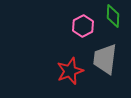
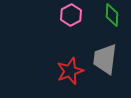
green diamond: moved 1 px left, 1 px up
pink hexagon: moved 12 px left, 11 px up
